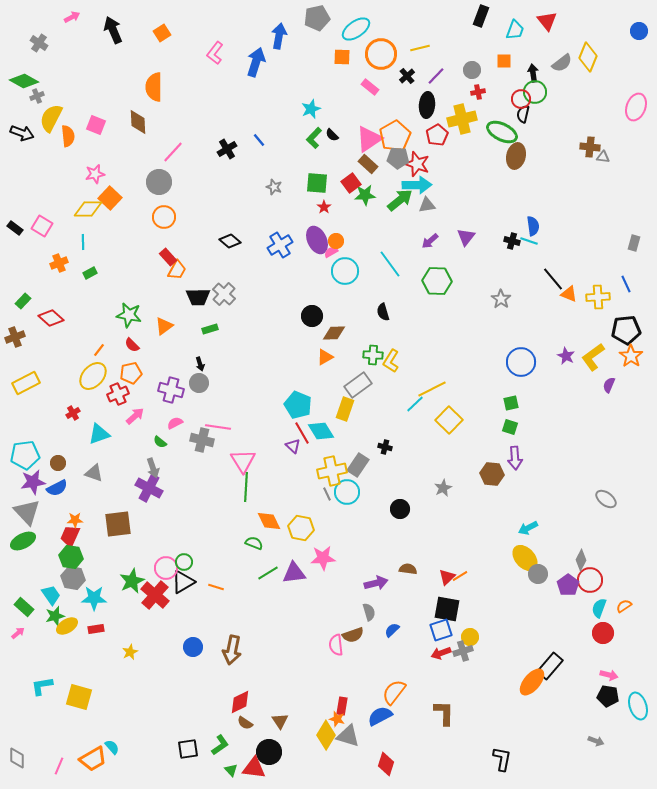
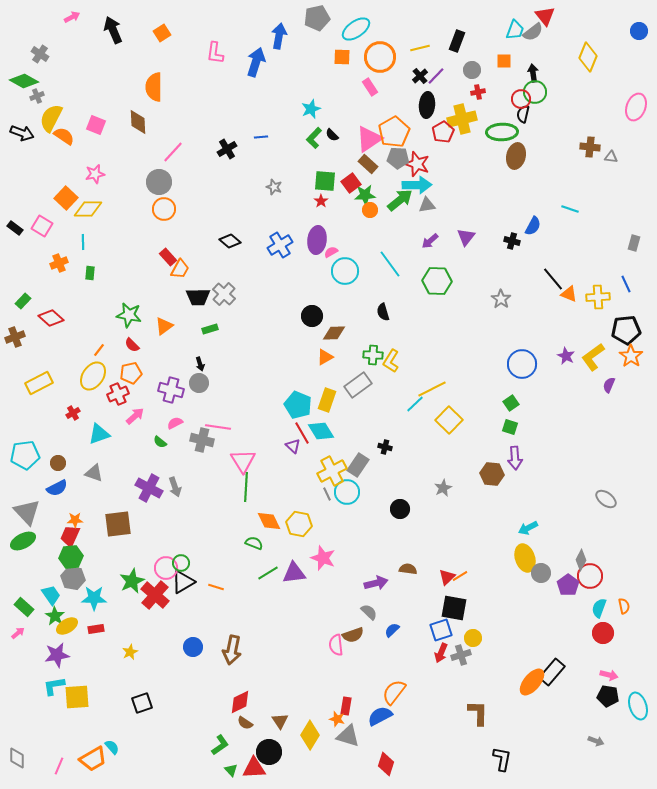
black rectangle at (481, 16): moved 24 px left, 25 px down
red triangle at (547, 21): moved 2 px left, 5 px up
gray cross at (39, 43): moved 1 px right, 11 px down
pink L-shape at (215, 53): rotated 30 degrees counterclockwise
orange circle at (381, 54): moved 1 px left, 3 px down
gray semicircle at (562, 63): moved 29 px left, 31 px up
black cross at (407, 76): moved 13 px right
pink rectangle at (370, 87): rotated 18 degrees clockwise
green ellipse at (502, 132): rotated 28 degrees counterclockwise
red pentagon at (437, 135): moved 6 px right, 3 px up
orange semicircle at (68, 136): moved 4 px left; rotated 50 degrees counterclockwise
orange pentagon at (395, 136): moved 1 px left, 4 px up
blue line at (259, 140): moved 2 px right, 3 px up; rotated 56 degrees counterclockwise
gray triangle at (603, 157): moved 8 px right
green square at (317, 183): moved 8 px right, 2 px up
orange square at (110, 198): moved 44 px left
red star at (324, 207): moved 3 px left, 6 px up
orange circle at (164, 217): moved 8 px up
blue semicircle at (533, 226): rotated 36 degrees clockwise
purple ellipse at (317, 240): rotated 32 degrees clockwise
orange circle at (336, 241): moved 34 px right, 31 px up
cyan line at (529, 241): moved 41 px right, 32 px up
orange trapezoid at (177, 270): moved 3 px right, 1 px up
green rectangle at (90, 273): rotated 56 degrees counterclockwise
blue circle at (521, 362): moved 1 px right, 2 px down
yellow ellipse at (93, 376): rotated 8 degrees counterclockwise
yellow rectangle at (26, 383): moved 13 px right
green square at (511, 403): rotated 21 degrees counterclockwise
yellow rectangle at (345, 409): moved 18 px left, 9 px up
gray arrow at (153, 468): moved 22 px right, 19 px down
yellow cross at (332, 471): rotated 16 degrees counterclockwise
purple star at (33, 482): moved 24 px right, 173 px down
yellow hexagon at (301, 528): moved 2 px left, 4 px up
green hexagon at (71, 557): rotated 15 degrees counterclockwise
pink star at (323, 558): rotated 25 degrees clockwise
yellow ellipse at (525, 558): rotated 24 degrees clockwise
green circle at (184, 562): moved 3 px left, 1 px down
gray circle at (538, 574): moved 3 px right, 1 px up
red circle at (590, 580): moved 4 px up
orange semicircle at (624, 606): rotated 112 degrees clockwise
black square at (447, 609): moved 7 px right, 1 px up
gray semicircle at (369, 612): rotated 30 degrees counterclockwise
green star at (55, 616): rotated 24 degrees counterclockwise
yellow circle at (470, 637): moved 3 px right, 1 px down
gray cross at (463, 651): moved 2 px left, 4 px down
red arrow at (441, 653): rotated 48 degrees counterclockwise
black rectangle at (550, 666): moved 2 px right, 6 px down
cyan L-shape at (42, 686): moved 12 px right
yellow square at (79, 697): moved 2 px left; rotated 20 degrees counterclockwise
red rectangle at (342, 706): moved 4 px right
brown L-shape at (444, 713): moved 34 px right
yellow diamond at (326, 735): moved 16 px left
black square at (188, 749): moved 46 px left, 46 px up; rotated 10 degrees counterclockwise
red triangle at (254, 768): rotated 10 degrees counterclockwise
